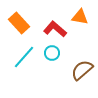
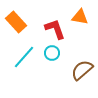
orange rectangle: moved 3 px left, 1 px up
red L-shape: rotated 30 degrees clockwise
